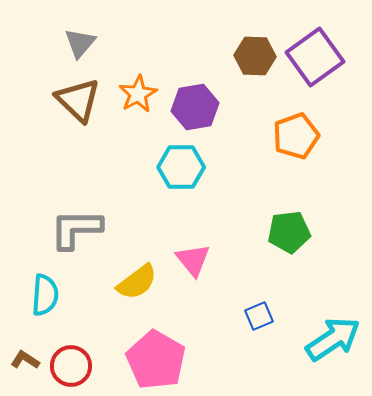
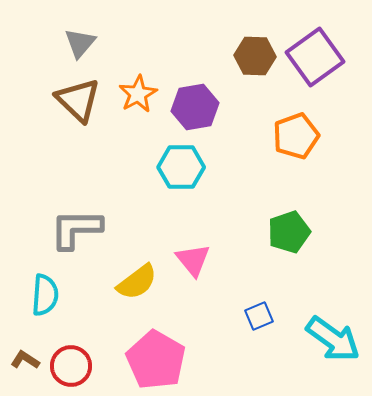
green pentagon: rotated 12 degrees counterclockwise
cyan arrow: rotated 70 degrees clockwise
